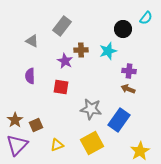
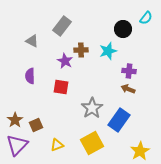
gray star: moved 1 px right, 1 px up; rotated 30 degrees clockwise
